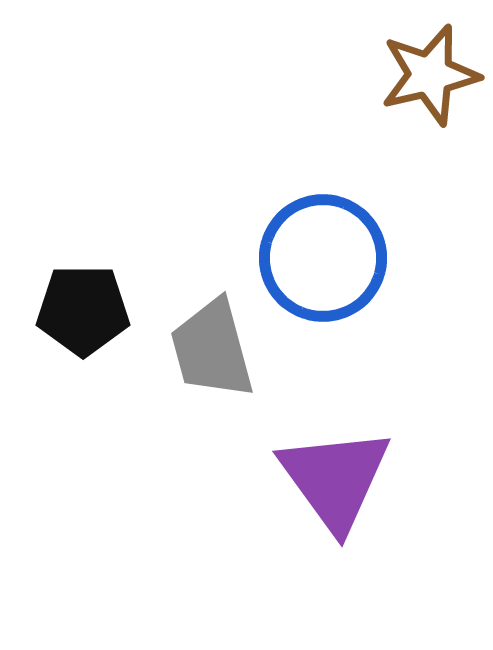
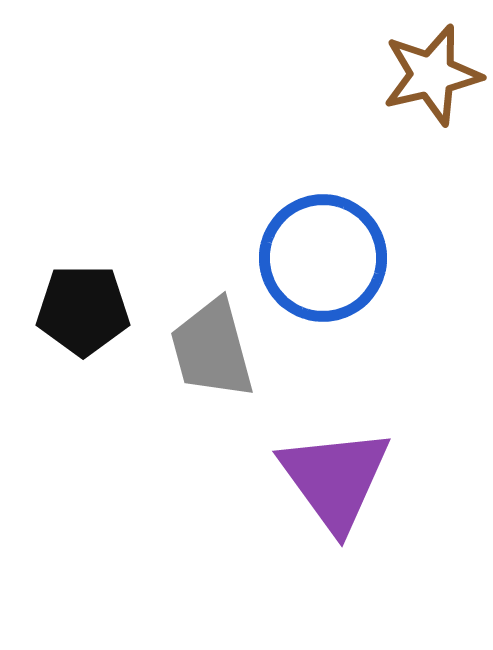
brown star: moved 2 px right
